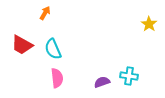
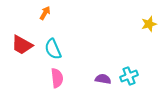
yellow star: rotated 21 degrees clockwise
cyan cross: rotated 30 degrees counterclockwise
purple semicircle: moved 1 px right, 3 px up; rotated 28 degrees clockwise
